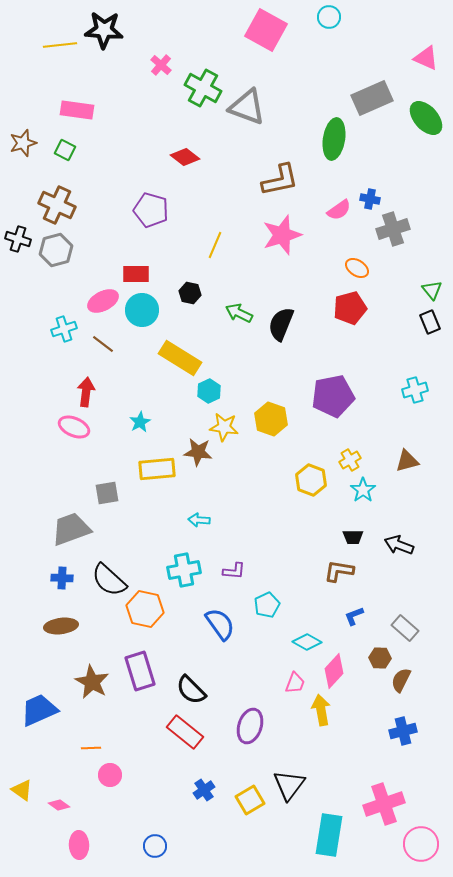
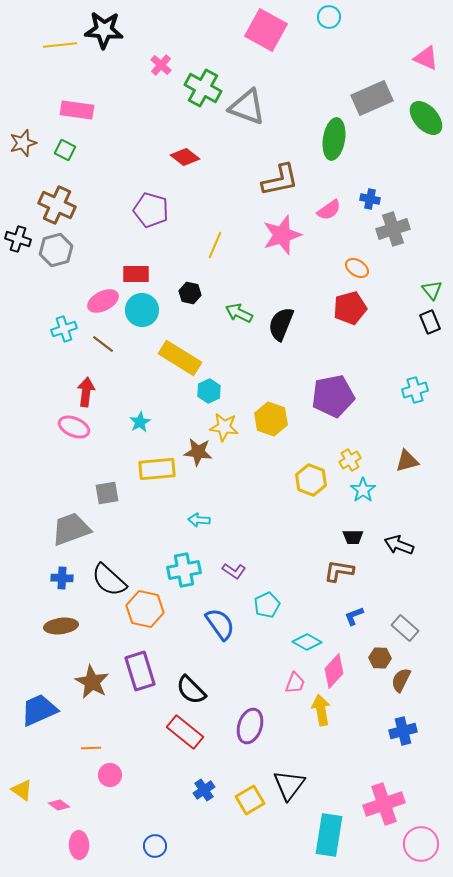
pink semicircle at (339, 210): moved 10 px left
purple L-shape at (234, 571): rotated 30 degrees clockwise
